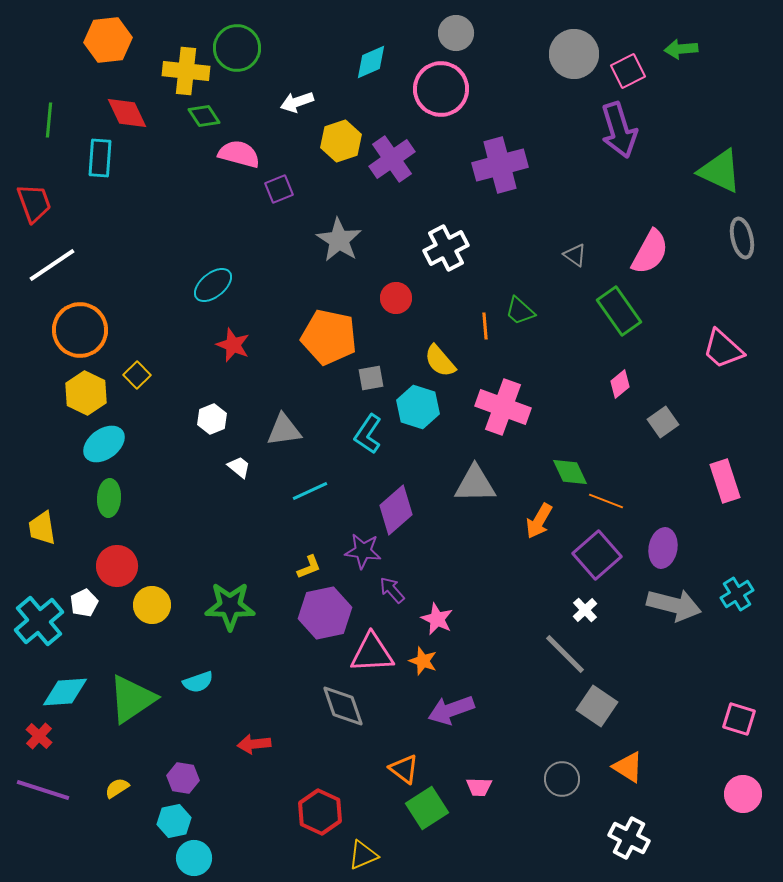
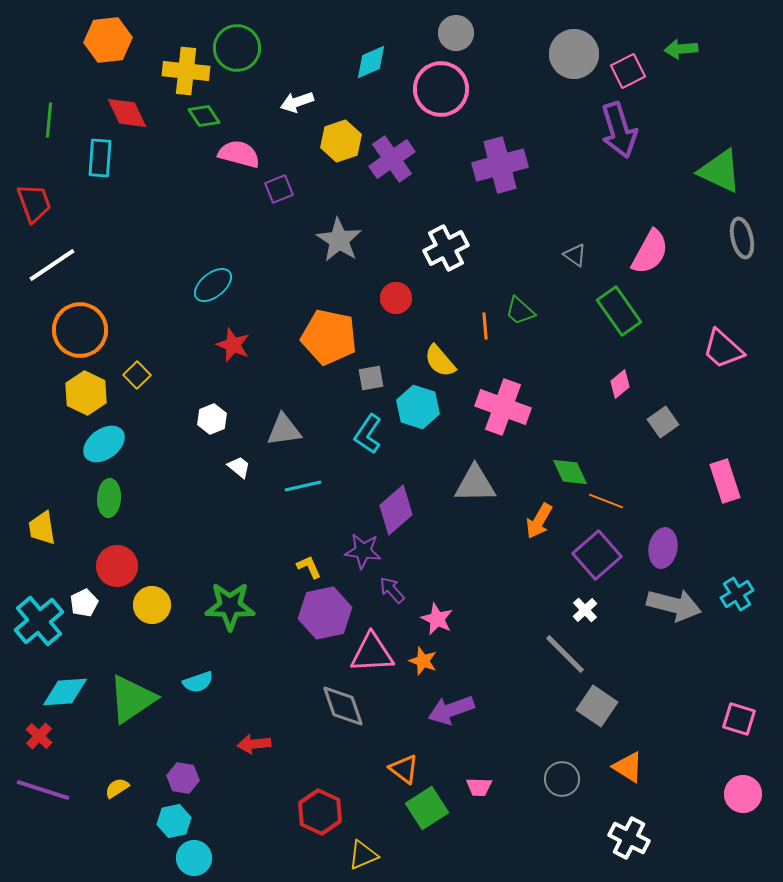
cyan line at (310, 491): moved 7 px left, 5 px up; rotated 12 degrees clockwise
yellow L-shape at (309, 567): rotated 92 degrees counterclockwise
